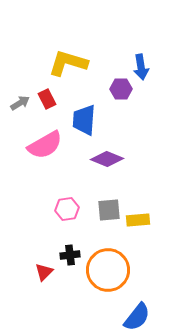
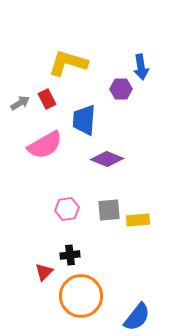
orange circle: moved 27 px left, 26 px down
